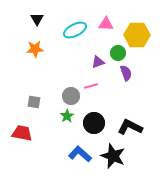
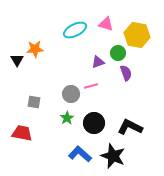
black triangle: moved 20 px left, 41 px down
pink triangle: rotated 14 degrees clockwise
yellow hexagon: rotated 10 degrees clockwise
gray circle: moved 2 px up
green star: moved 2 px down
